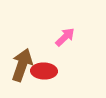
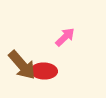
brown arrow: rotated 120 degrees clockwise
